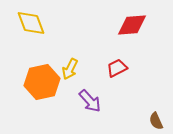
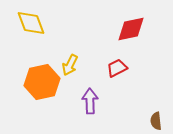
red diamond: moved 1 px left, 4 px down; rotated 8 degrees counterclockwise
yellow arrow: moved 4 px up
purple arrow: rotated 140 degrees counterclockwise
brown semicircle: rotated 18 degrees clockwise
